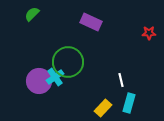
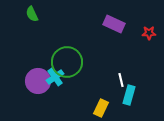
green semicircle: rotated 70 degrees counterclockwise
purple rectangle: moved 23 px right, 2 px down
green circle: moved 1 px left
purple circle: moved 1 px left
cyan rectangle: moved 8 px up
yellow rectangle: moved 2 px left; rotated 18 degrees counterclockwise
